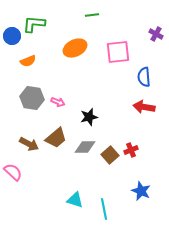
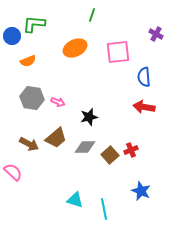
green line: rotated 64 degrees counterclockwise
